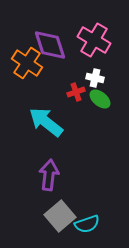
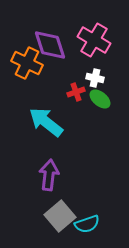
orange cross: rotated 8 degrees counterclockwise
